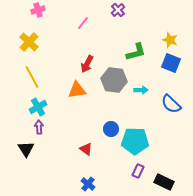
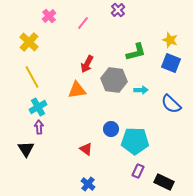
pink cross: moved 11 px right, 6 px down; rotated 24 degrees counterclockwise
